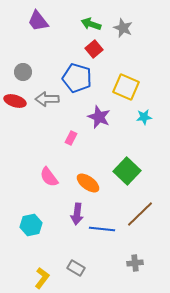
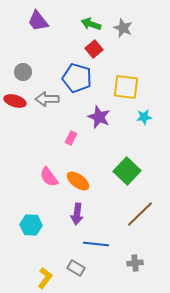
yellow square: rotated 16 degrees counterclockwise
orange ellipse: moved 10 px left, 2 px up
cyan hexagon: rotated 15 degrees clockwise
blue line: moved 6 px left, 15 px down
yellow L-shape: moved 3 px right
